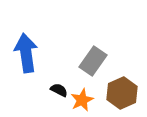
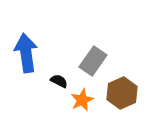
black semicircle: moved 9 px up
